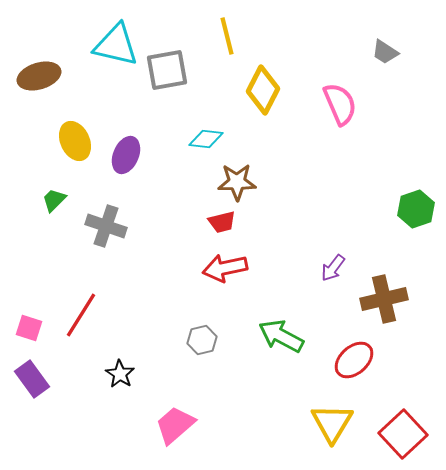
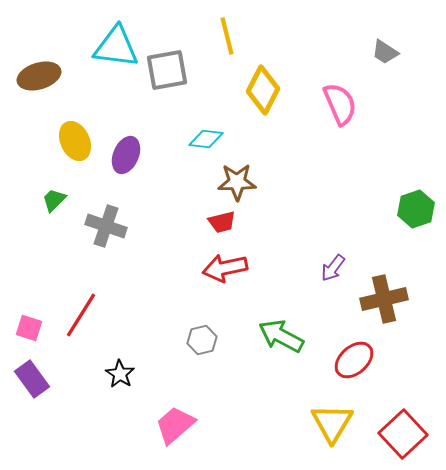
cyan triangle: moved 2 px down; rotated 6 degrees counterclockwise
